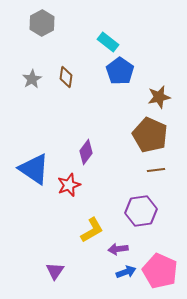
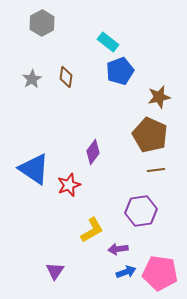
blue pentagon: rotated 16 degrees clockwise
purple diamond: moved 7 px right
pink pentagon: moved 2 px down; rotated 16 degrees counterclockwise
